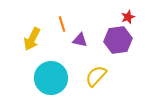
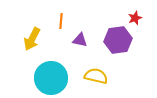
red star: moved 7 px right, 1 px down
orange line: moved 1 px left, 3 px up; rotated 21 degrees clockwise
yellow semicircle: rotated 60 degrees clockwise
